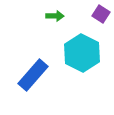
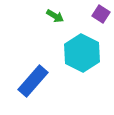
green arrow: rotated 30 degrees clockwise
blue rectangle: moved 6 px down
